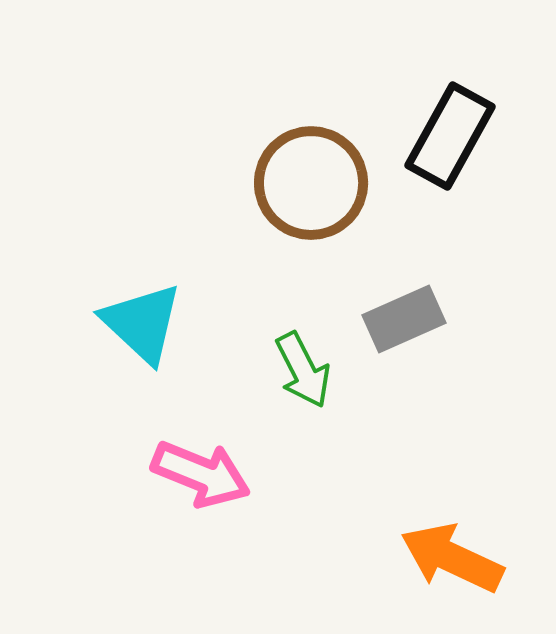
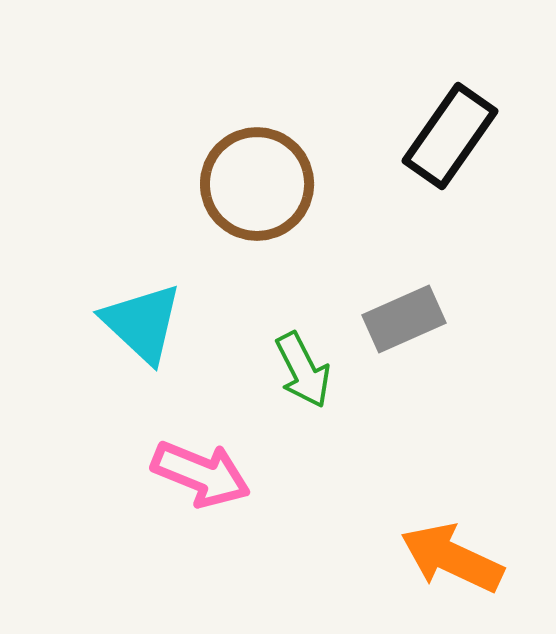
black rectangle: rotated 6 degrees clockwise
brown circle: moved 54 px left, 1 px down
